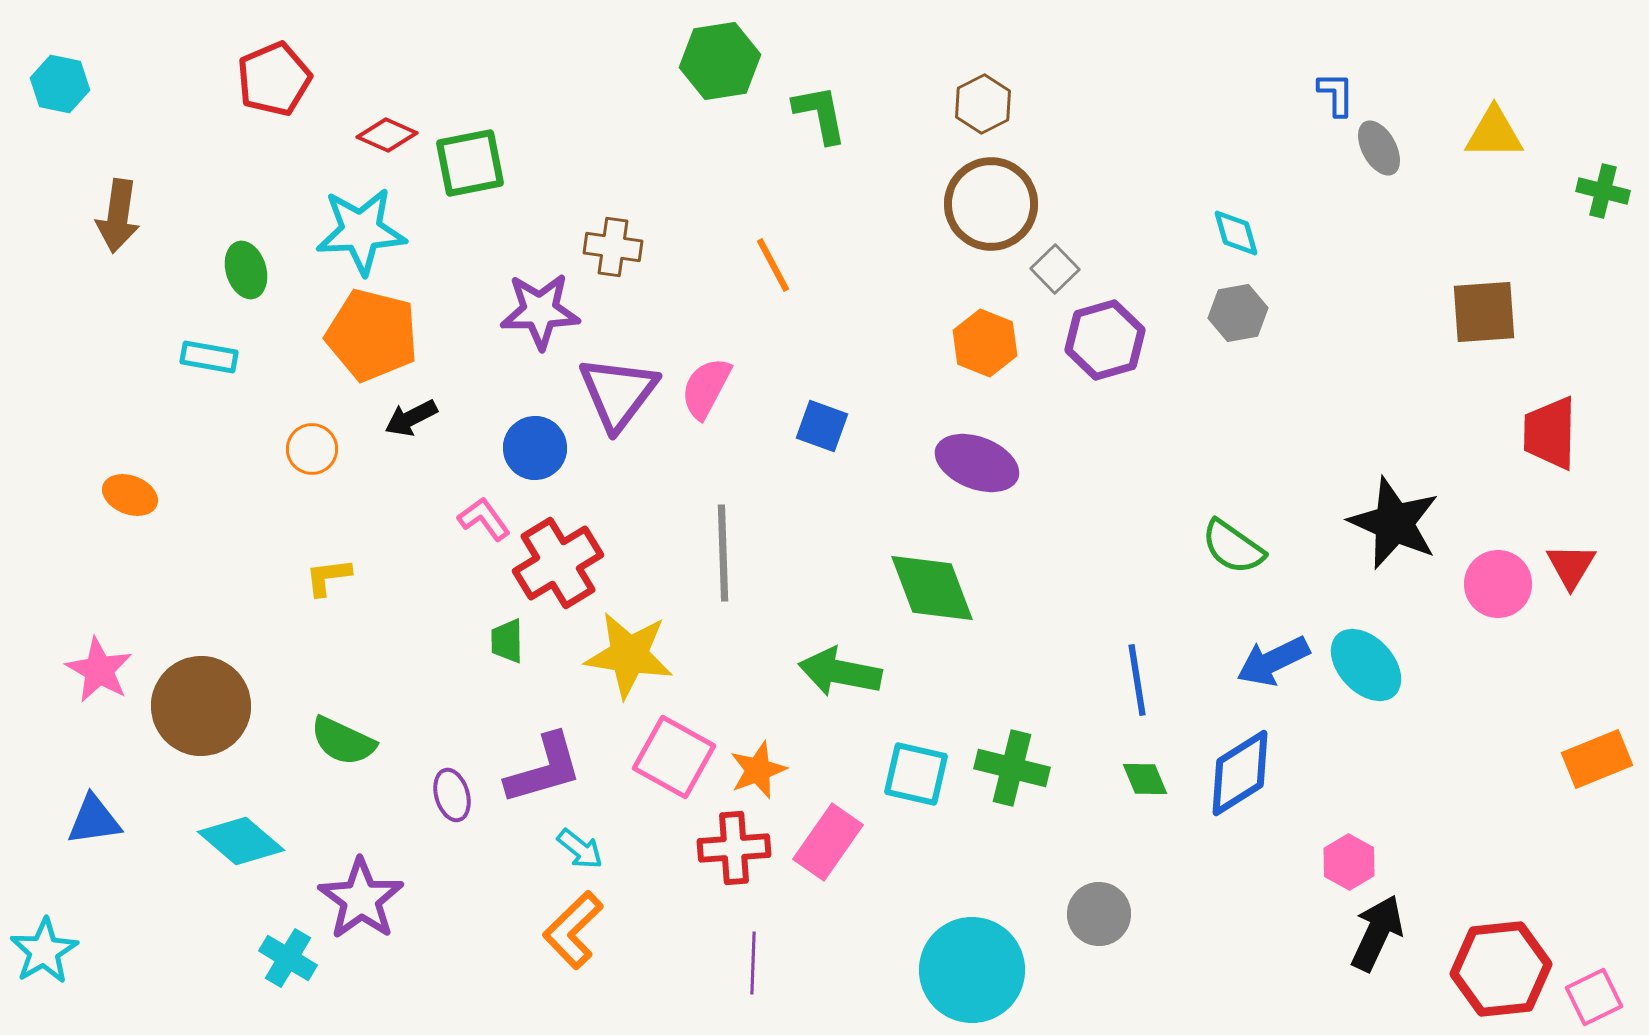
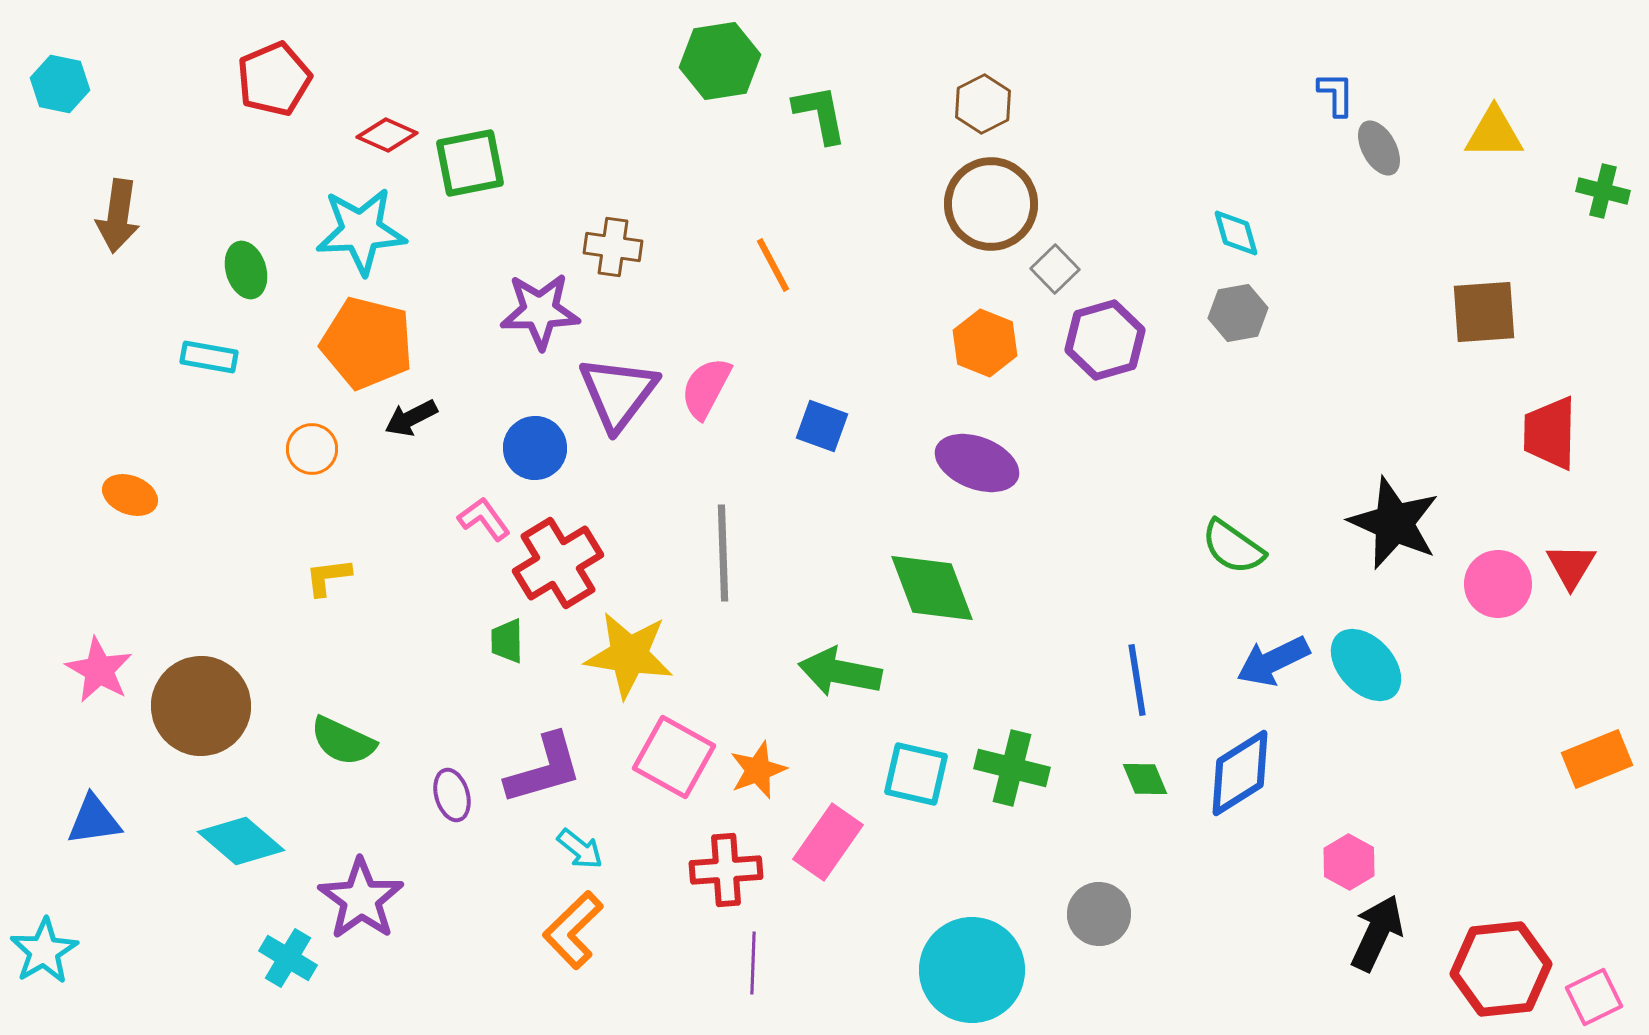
orange pentagon at (372, 335): moved 5 px left, 8 px down
red cross at (734, 848): moved 8 px left, 22 px down
